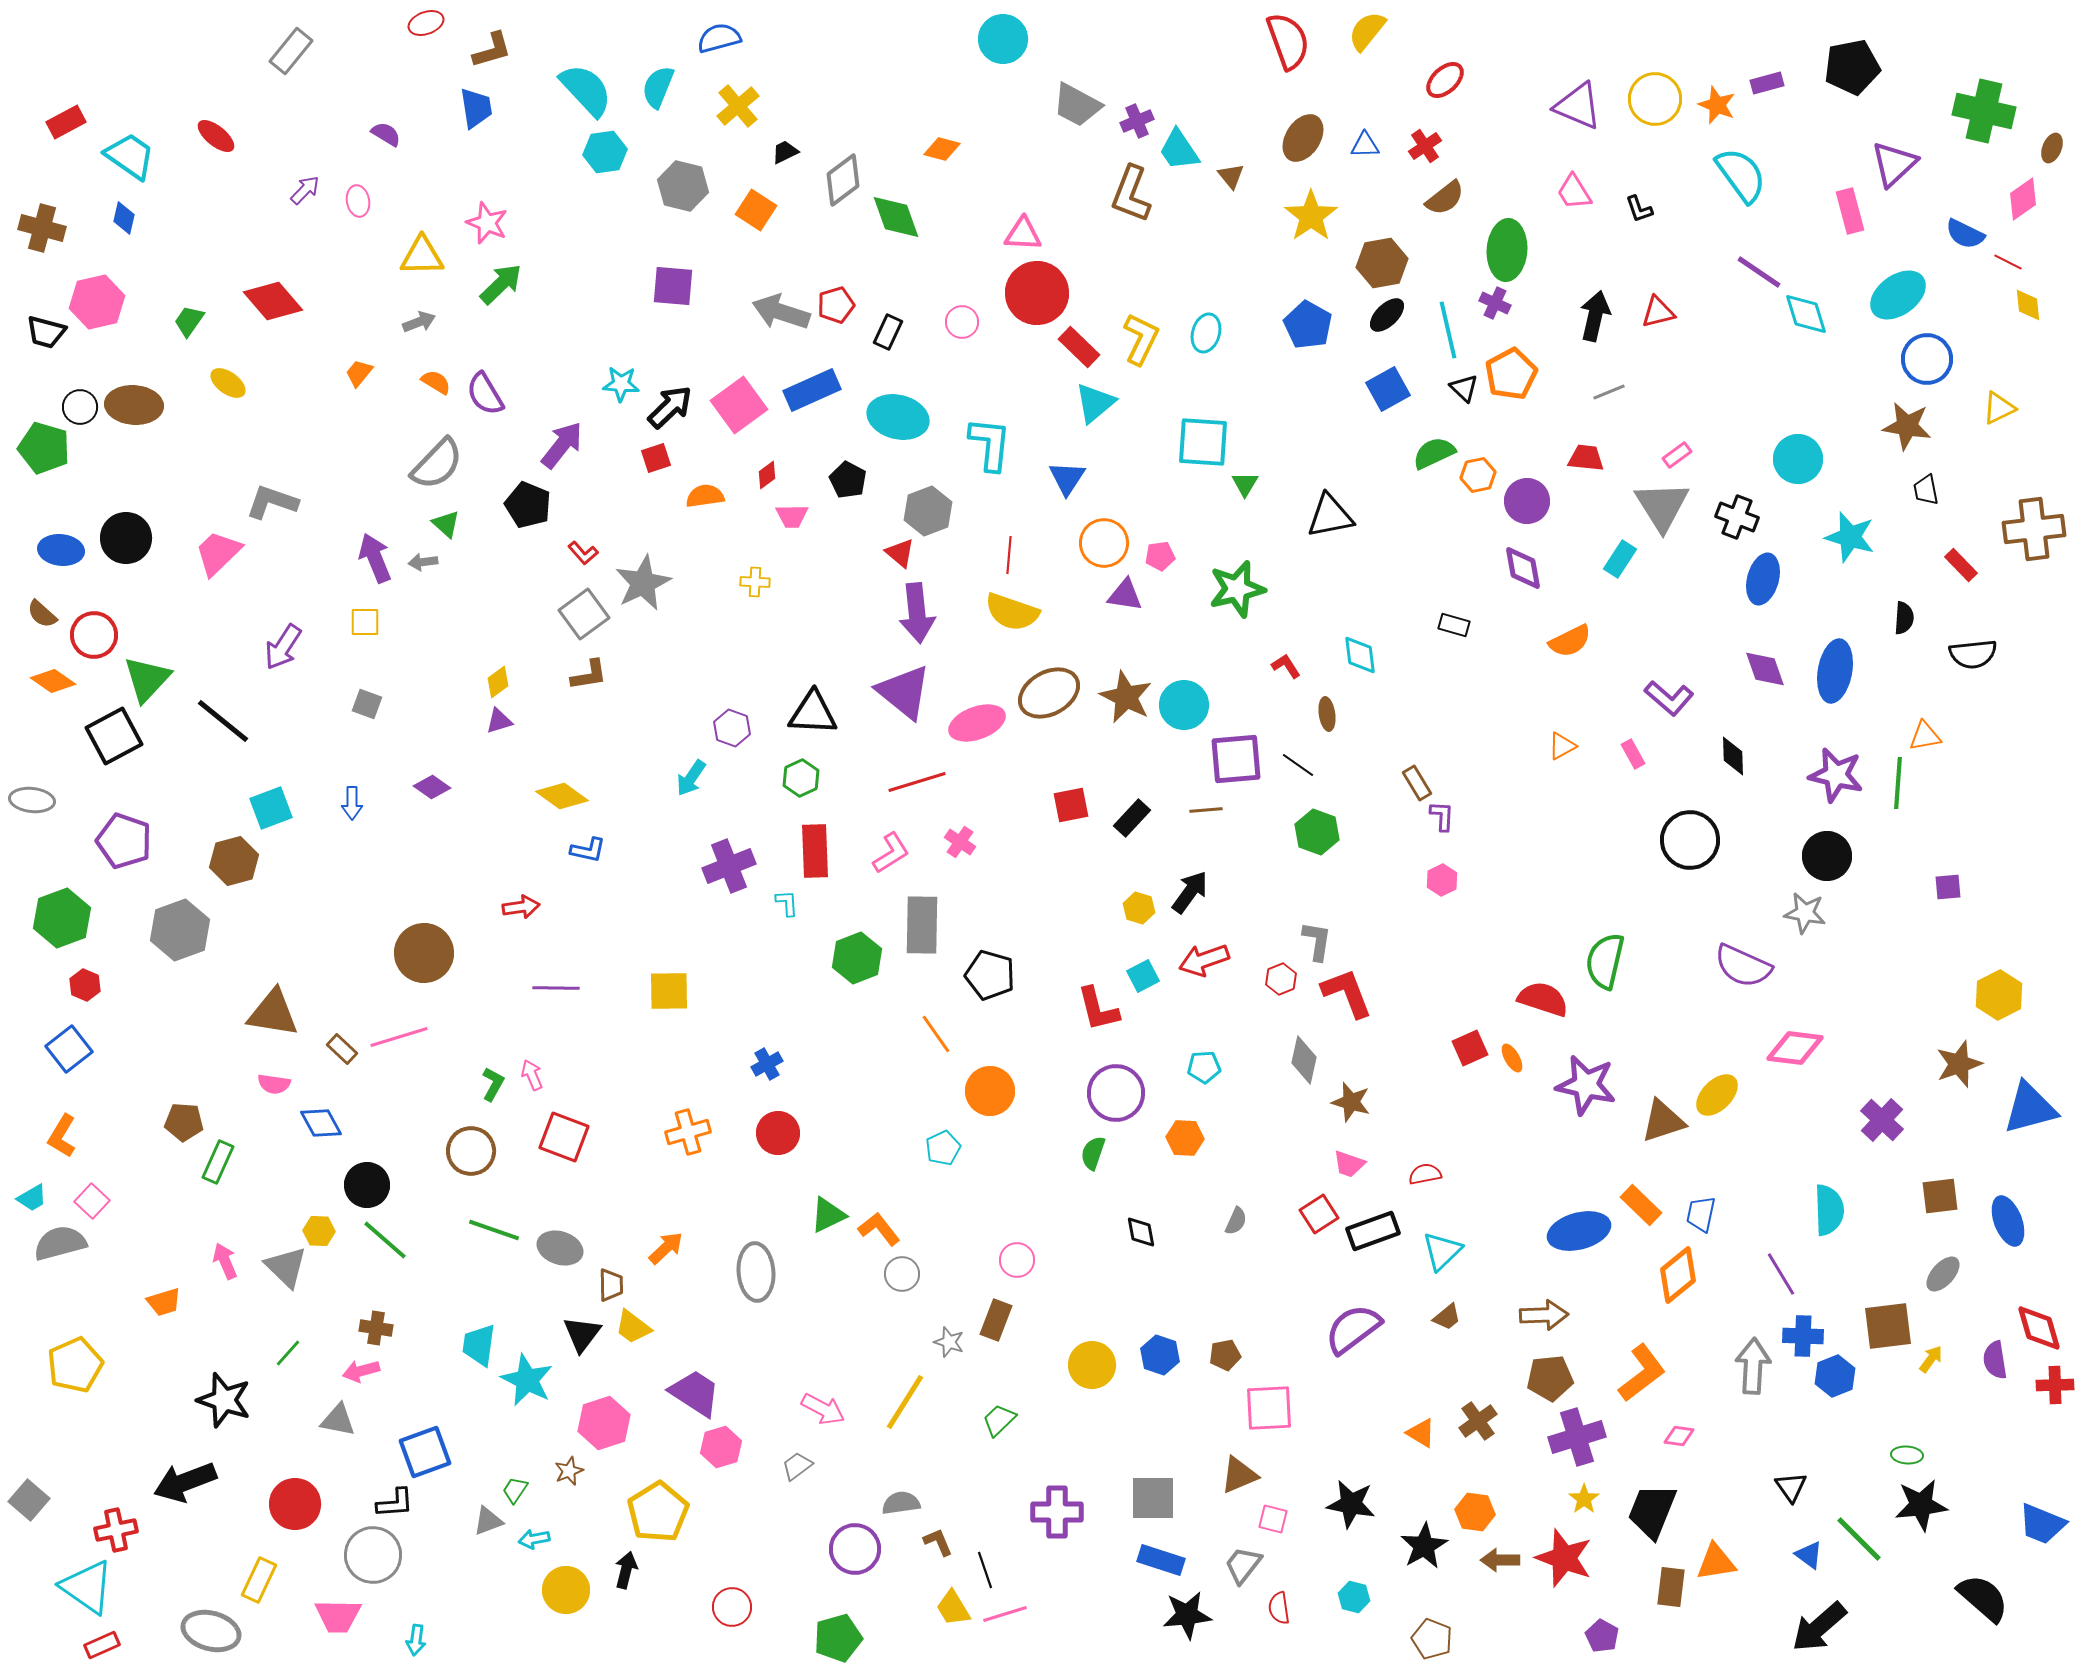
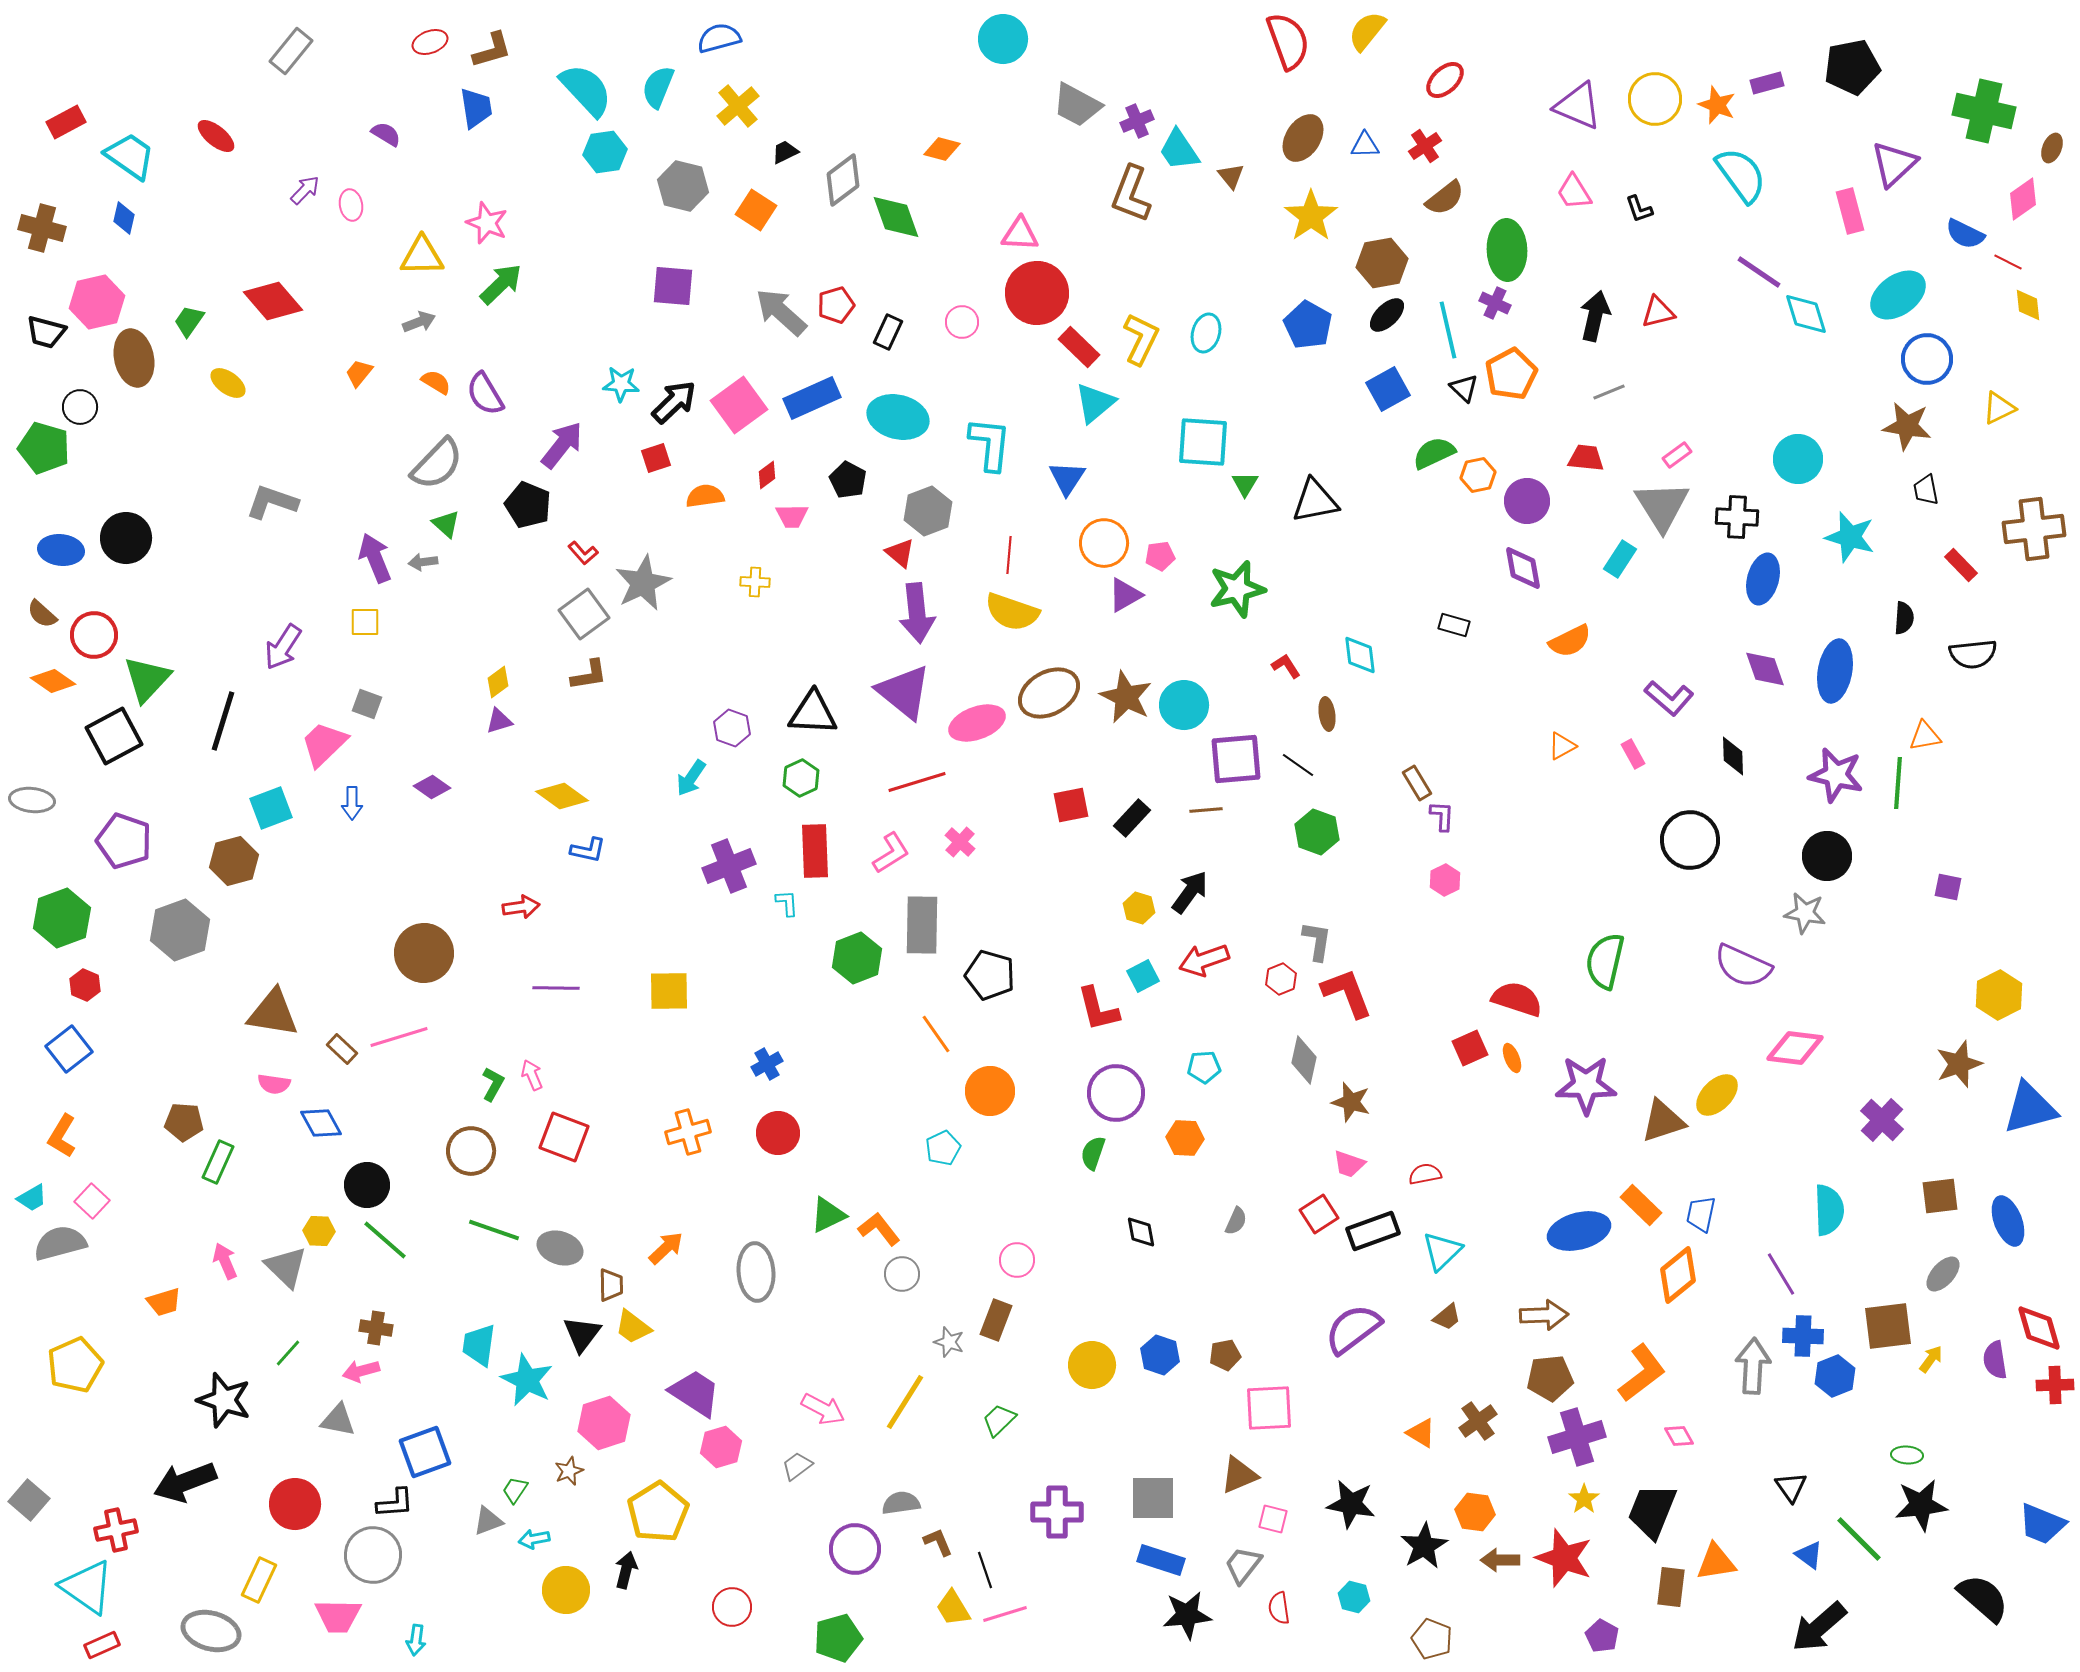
red ellipse at (426, 23): moved 4 px right, 19 px down
pink ellipse at (358, 201): moved 7 px left, 4 px down
pink triangle at (1023, 234): moved 3 px left
green ellipse at (1507, 250): rotated 6 degrees counterclockwise
gray arrow at (781, 312): rotated 24 degrees clockwise
blue rectangle at (812, 390): moved 8 px down
brown ellipse at (134, 405): moved 47 px up; rotated 74 degrees clockwise
black arrow at (670, 407): moved 4 px right, 5 px up
black triangle at (1330, 516): moved 15 px left, 15 px up
black cross at (1737, 517): rotated 18 degrees counterclockwise
pink trapezoid at (218, 553): moved 106 px right, 191 px down
purple triangle at (1125, 595): rotated 39 degrees counterclockwise
black line at (223, 721): rotated 68 degrees clockwise
pink cross at (960, 842): rotated 8 degrees clockwise
pink hexagon at (1442, 880): moved 3 px right
purple square at (1948, 887): rotated 16 degrees clockwise
red semicircle at (1543, 999): moved 26 px left
orange ellipse at (1512, 1058): rotated 8 degrees clockwise
purple star at (1586, 1085): rotated 12 degrees counterclockwise
pink diamond at (1679, 1436): rotated 52 degrees clockwise
